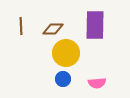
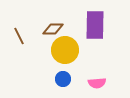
brown line: moved 2 px left, 10 px down; rotated 24 degrees counterclockwise
yellow circle: moved 1 px left, 3 px up
